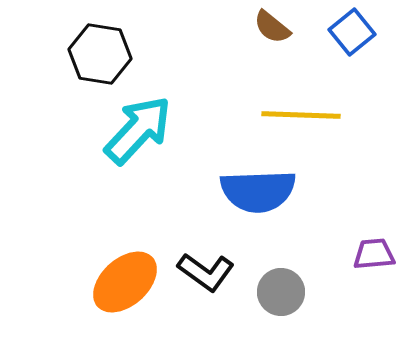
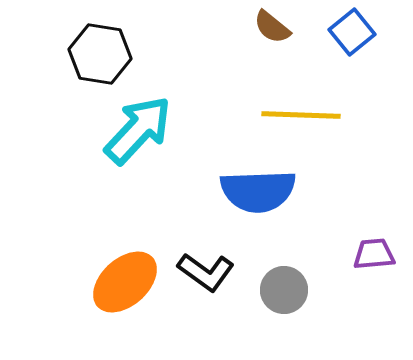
gray circle: moved 3 px right, 2 px up
